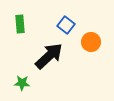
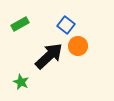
green rectangle: rotated 66 degrees clockwise
orange circle: moved 13 px left, 4 px down
green star: moved 1 px left, 1 px up; rotated 21 degrees clockwise
